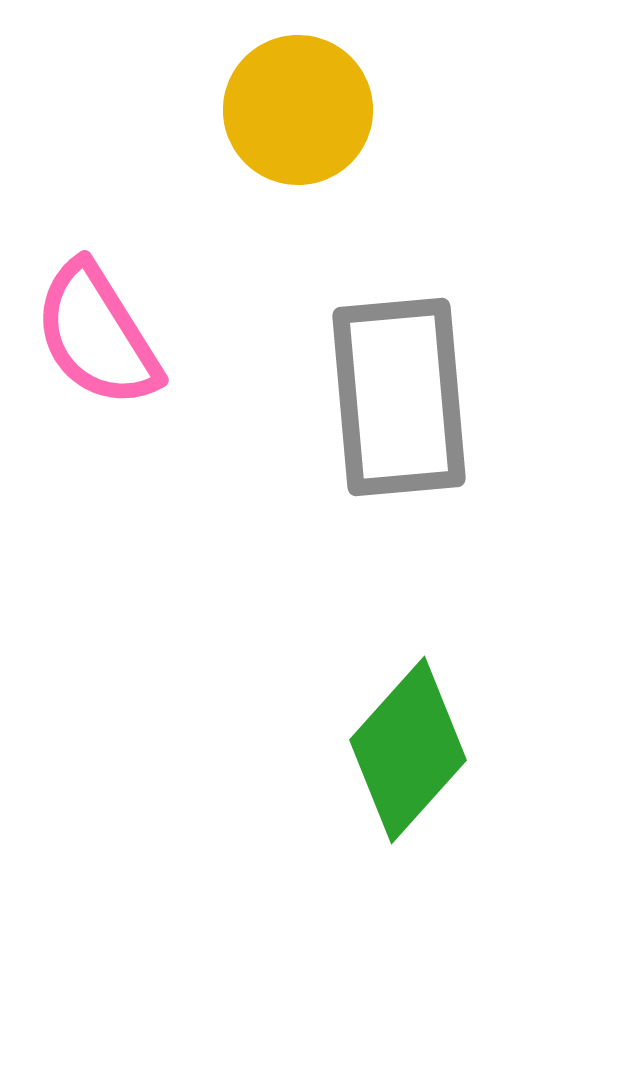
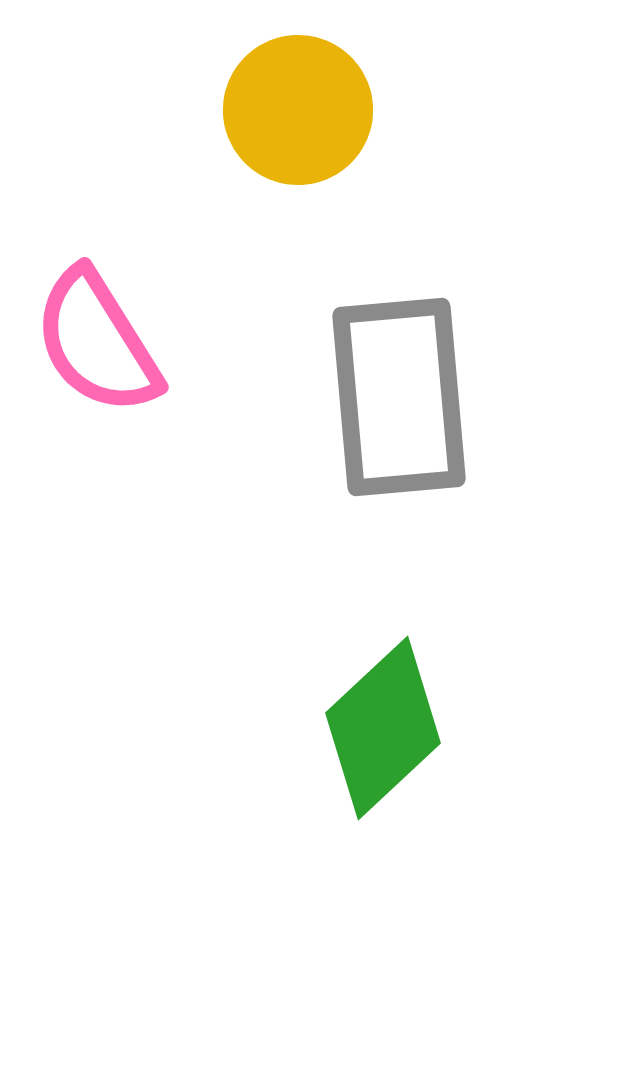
pink semicircle: moved 7 px down
green diamond: moved 25 px left, 22 px up; rotated 5 degrees clockwise
